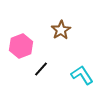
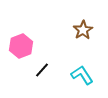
brown star: moved 22 px right
black line: moved 1 px right, 1 px down
